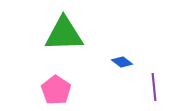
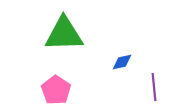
blue diamond: rotated 50 degrees counterclockwise
